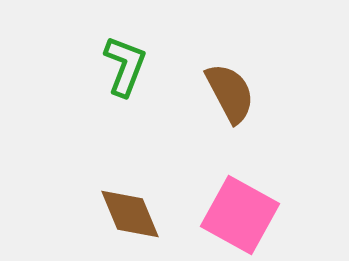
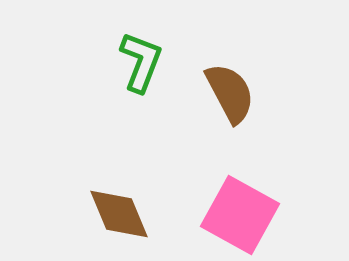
green L-shape: moved 16 px right, 4 px up
brown diamond: moved 11 px left
